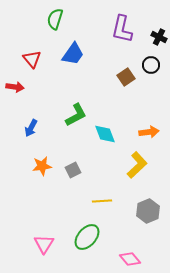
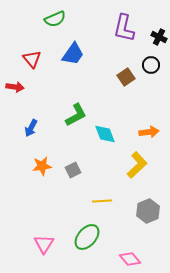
green semicircle: rotated 130 degrees counterclockwise
purple L-shape: moved 2 px right, 1 px up
